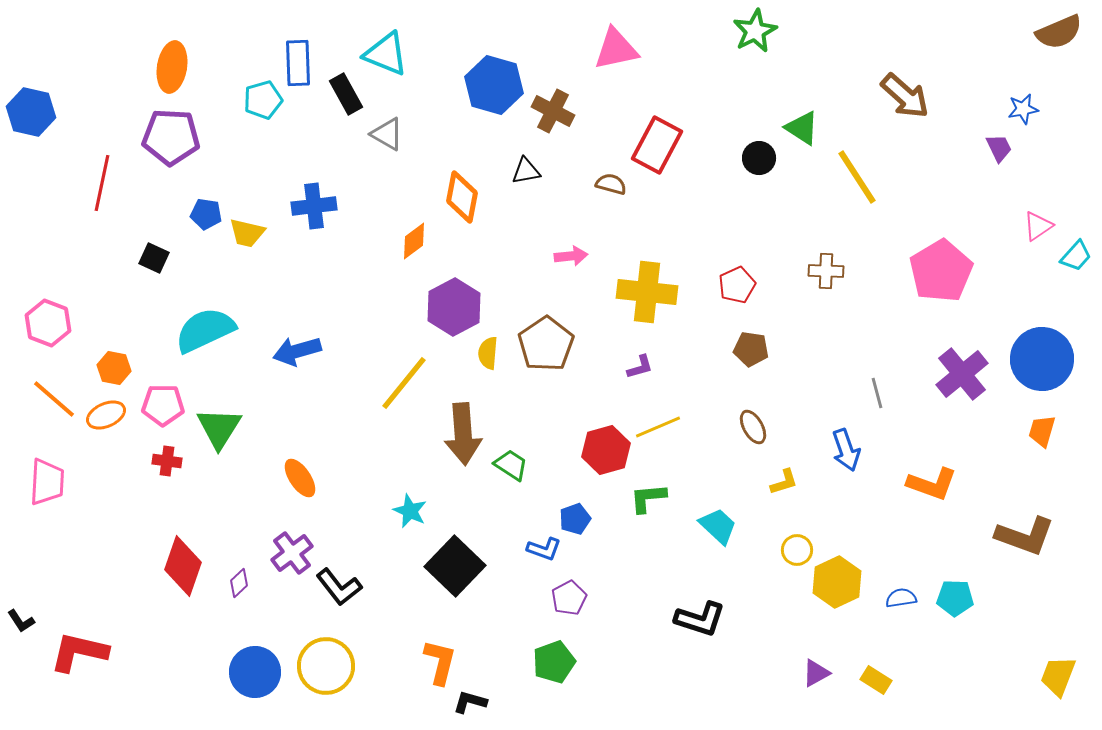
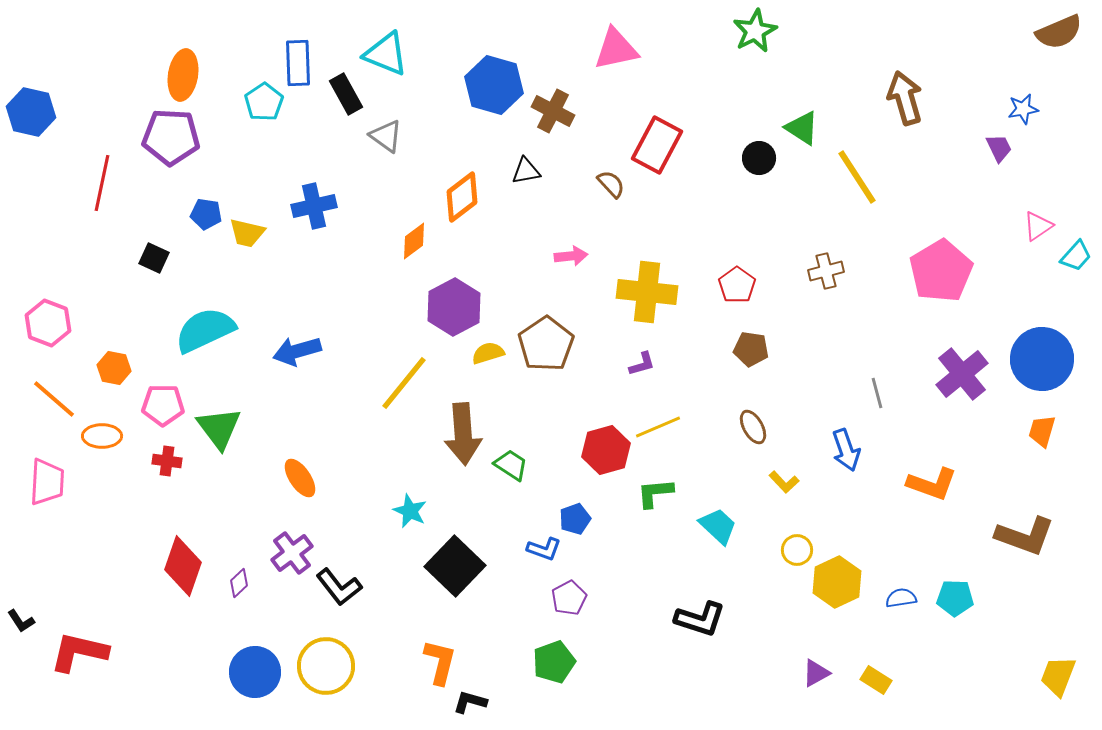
orange ellipse at (172, 67): moved 11 px right, 8 px down
brown arrow at (905, 96): moved 2 px down; rotated 148 degrees counterclockwise
cyan pentagon at (263, 100): moved 1 px right, 2 px down; rotated 18 degrees counterclockwise
gray triangle at (387, 134): moved 1 px left, 2 px down; rotated 6 degrees clockwise
brown semicircle at (611, 184): rotated 32 degrees clockwise
orange diamond at (462, 197): rotated 42 degrees clockwise
blue cross at (314, 206): rotated 6 degrees counterclockwise
brown cross at (826, 271): rotated 16 degrees counterclockwise
red pentagon at (737, 285): rotated 12 degrees counterclockwise
yellow semicircle at (488, 353): rotated 68 degrees clockwise
purple L-shape at (640, 367): moved 2 px right, 3 px up
orange ellipse at (106, 415): moved 4 px left, 21 px down; rotated 24 degrees clockwise
green triangle at (219, 428): rotated 9 degrees counterclockwise
yellow L-shape at (784, 482): rotated 64 degrees clockwise
green L-shape at (648, 498): moved 7 px right, 5 px up
